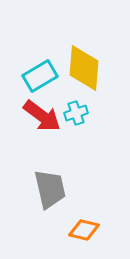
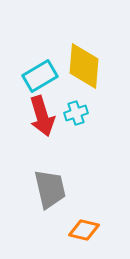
yellow diamond: moved 2 px up
red arrow: rotated 36 degrees clockwise
